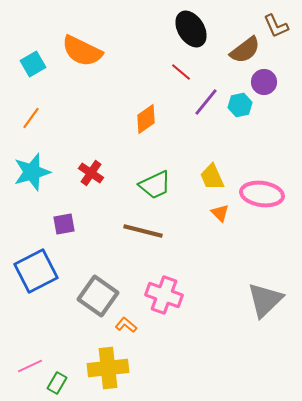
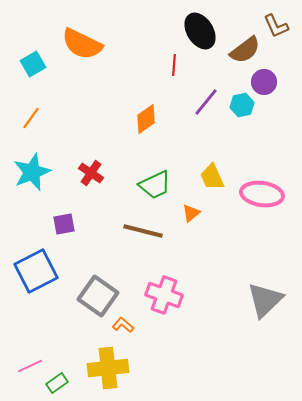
black ellipse: moved 9 px right, 2 px down
orange semicircle: moved 7 px up
red line: moved 7 px left, 7 px up; rotated 55 degrees clockwise
cyan hexagon: moved 2 px right
cyan star: rotated 6 degrees counterclockwise
orange triangle: moved 29 px left; rotated 36 degrees clockwise
orange L-shape: moved 3 px left
green rectangle: rotated 25 degrees clockwise
